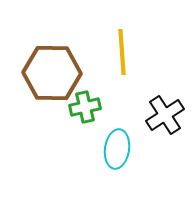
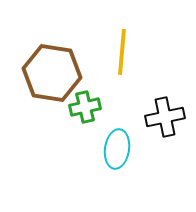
yellow line: rotated 9 degrees clockwise
brown hexagon: rotated 8 degrees clockwise
black cross: moved 2 px down; rotated 21 degrees clockwise
